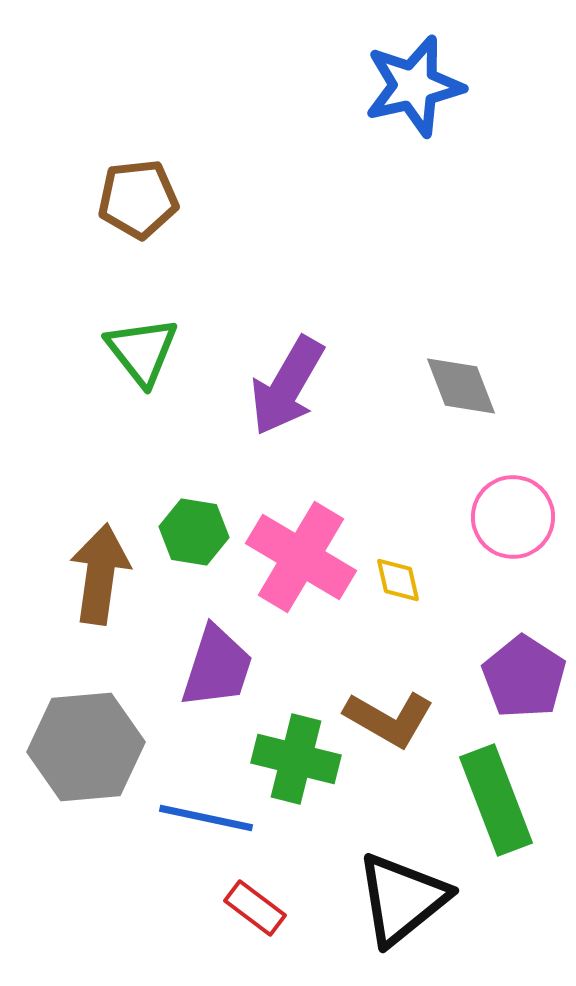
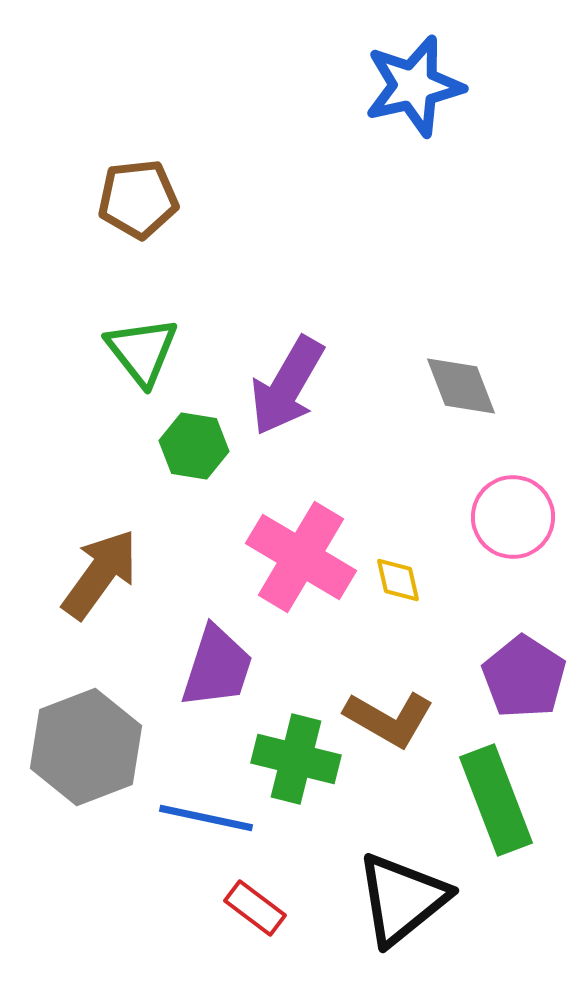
green hexagon: moved 86 px up
brown arrow: rotated 28 degrees clockwise
gray hexagon: rotated 16 degrees counterclockwise
